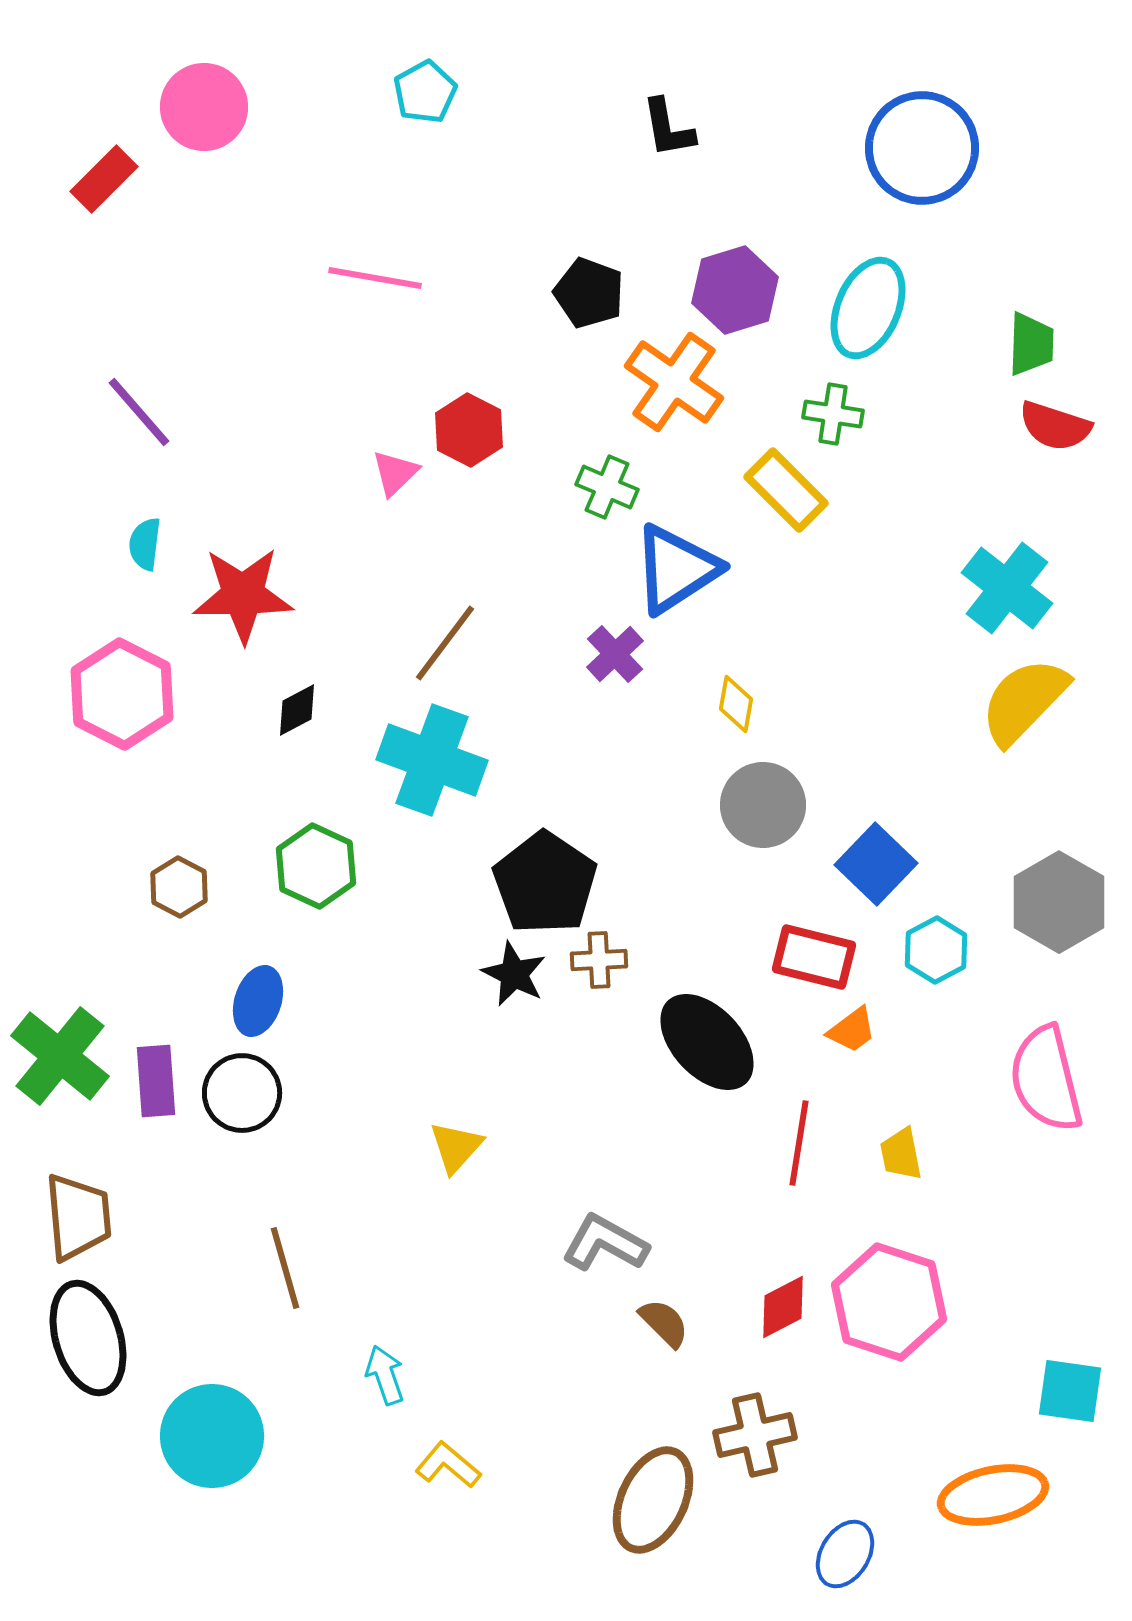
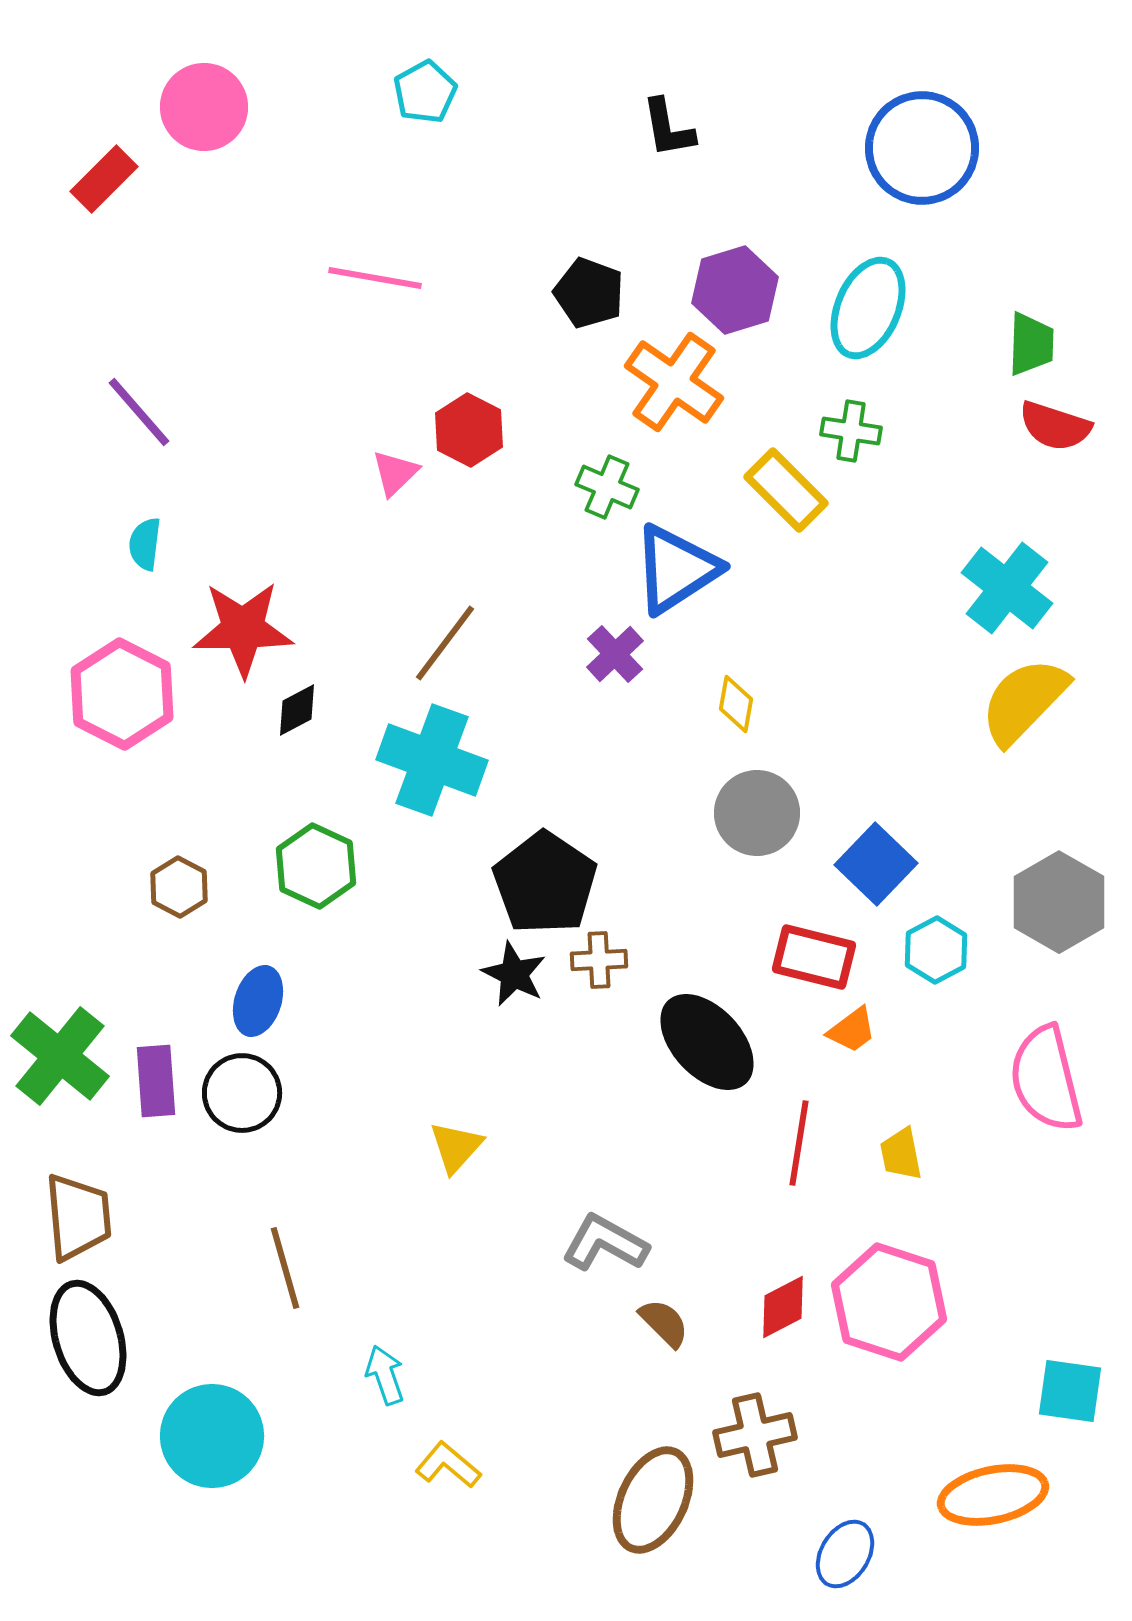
green cross at (833, 414): moved 18 px right, 17 px down
red star at (243, 595): moved 34 px down
gray circle at (763, 805): moved 6 px left, 8 px down
